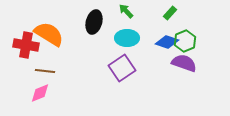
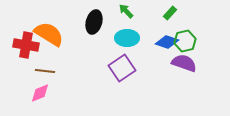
green hexagon: rotated 10 degrees clockwise
